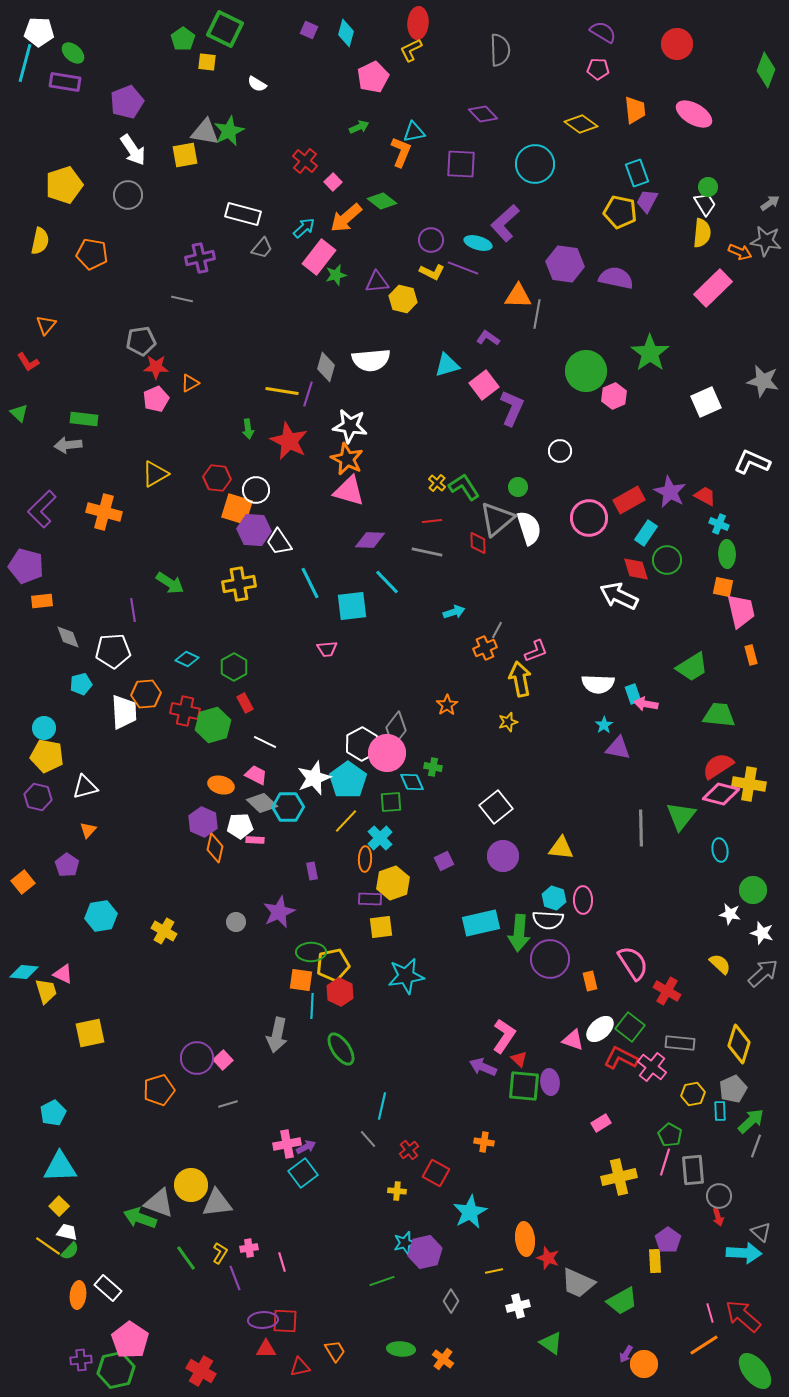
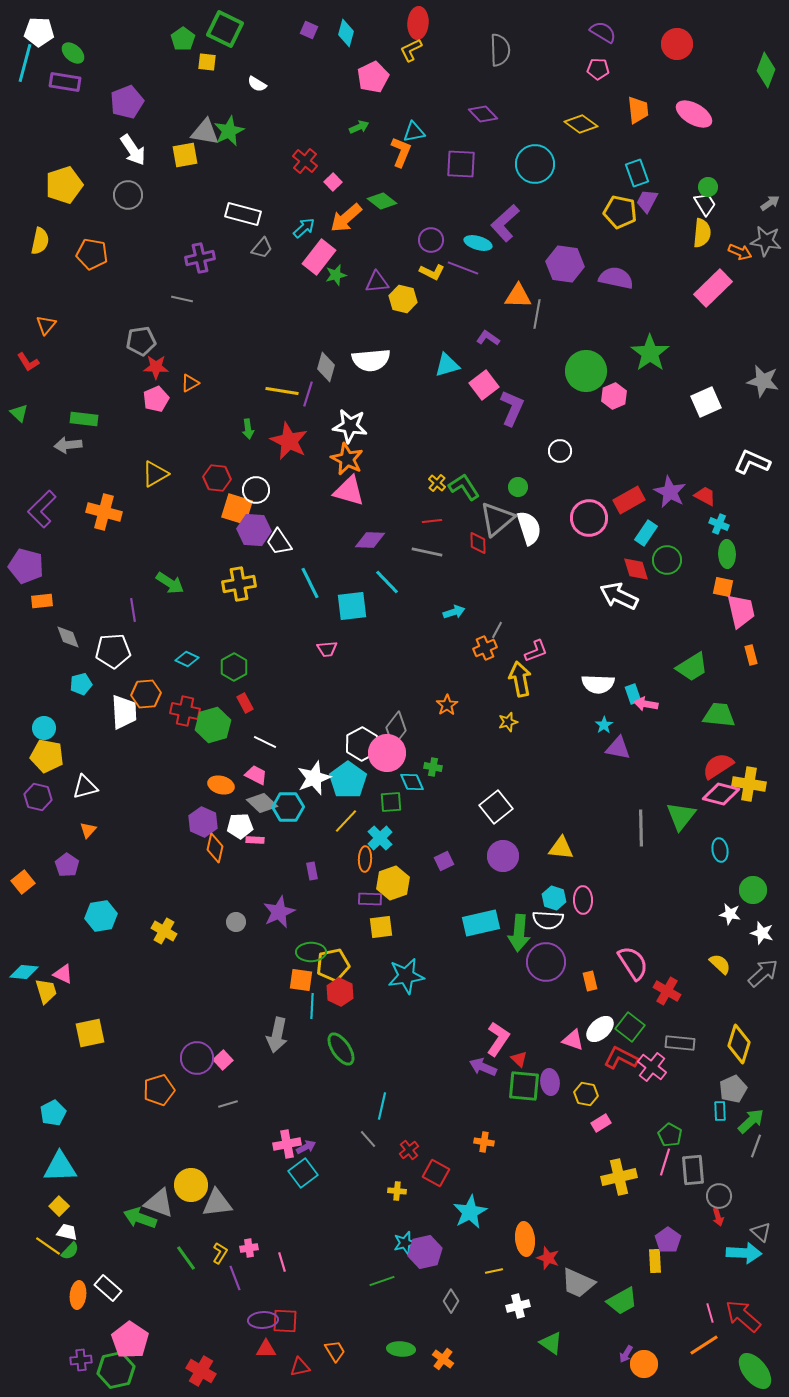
orange trapezoid at (635, 110): moved 3 px right
purple circle at (550, 959): moved 4 px left, 3 px down
pink L-shape at (504, 1036): moved 6 px left, 3 px down
yellow hexagon at (693, 1094): moved 107 px left; rotated 20 degrees clockwise
